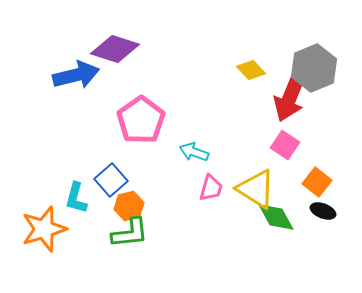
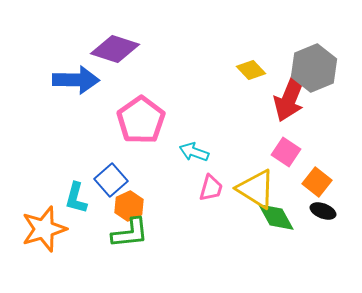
blue arrow: moved 5 px down; rotated 15 degrees clockwise
pink square: moved 1 px right, 7 px down
orange hexagon: rotated 12 degrees counterclockwise
